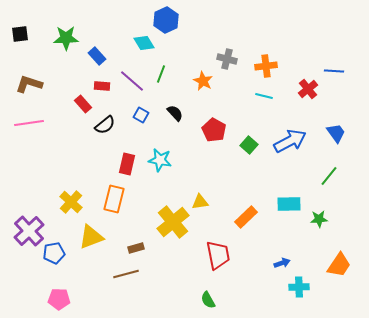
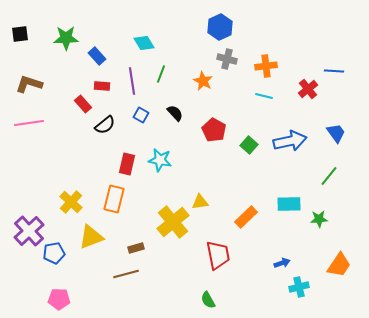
blue hexagon at (166, 20): moved 54 px right, 7 px down
purple line at (132, 81): rotated 40 degrees clockwise
blue arrow at (290, 141): rotated 16 degrees clockwise
cyan cross at (299, 287): rotated 12 degrees counterclockwise
